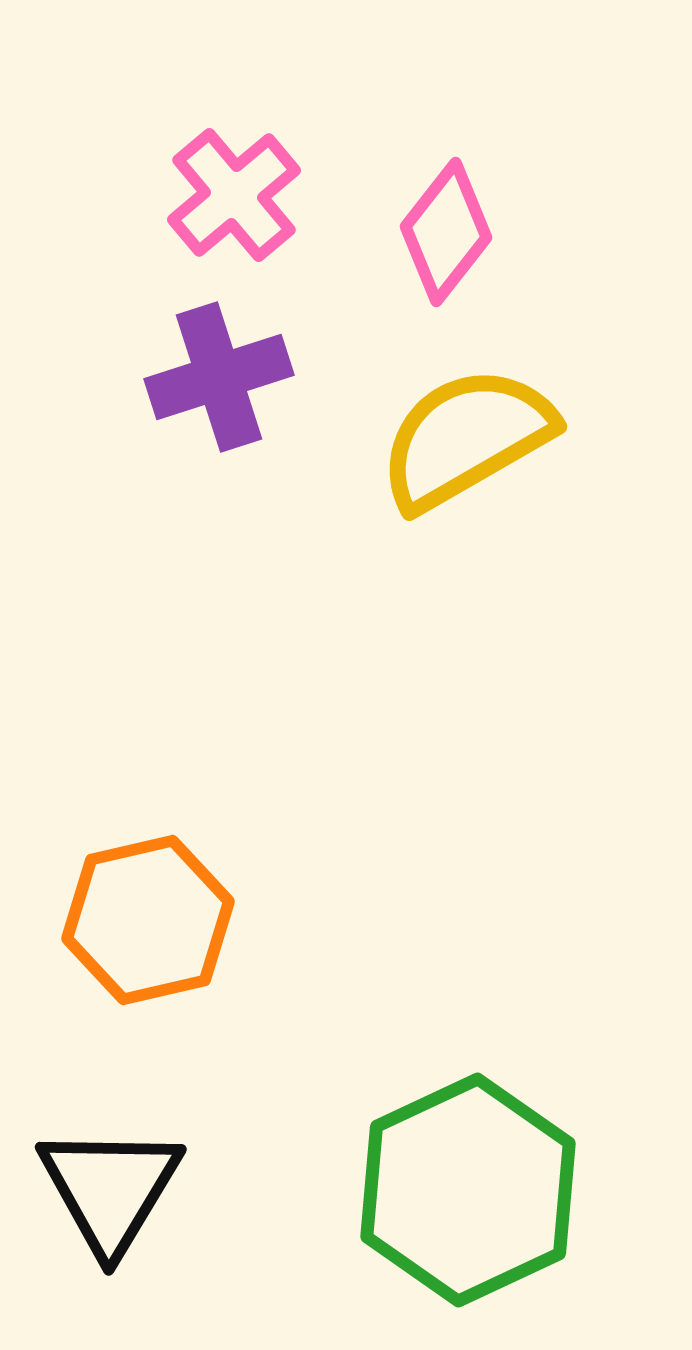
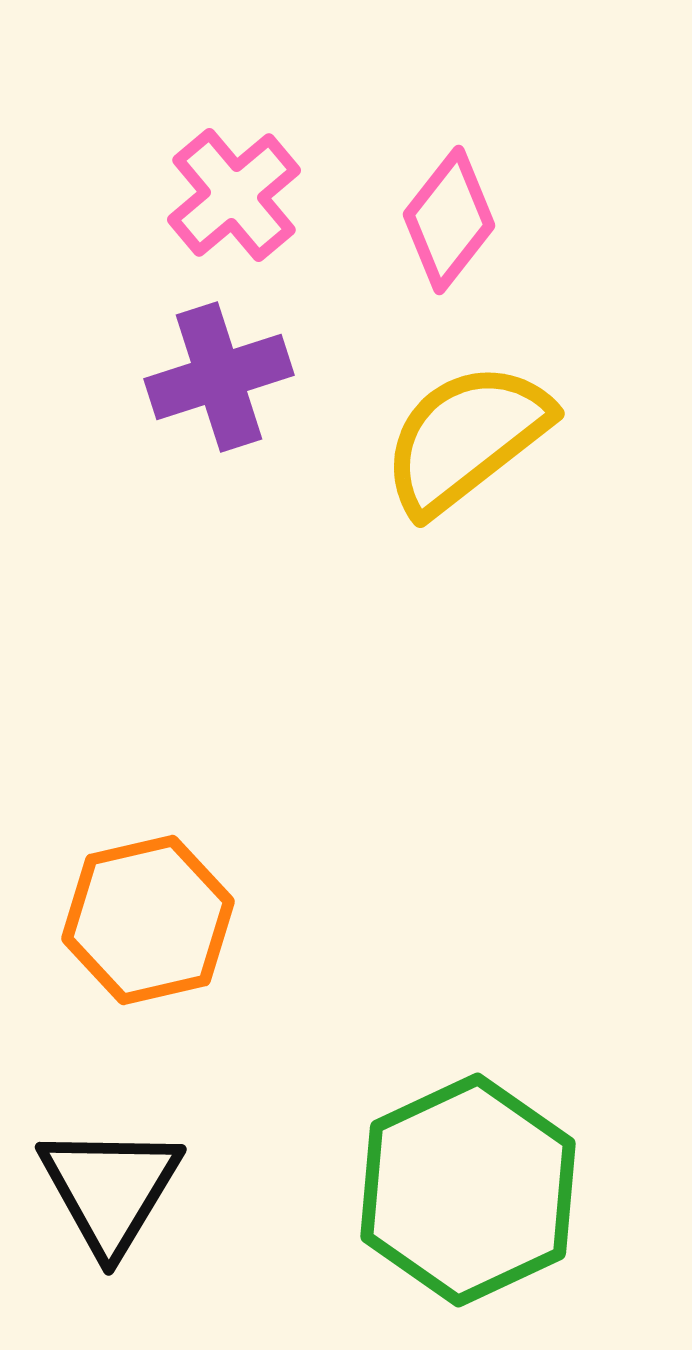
pink diamond: moved 3 px right, 12 px up
yellow semicircle: rotated 8 degrees counterclockwise
